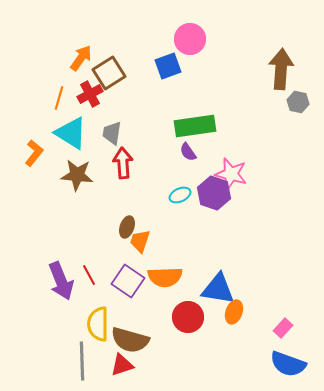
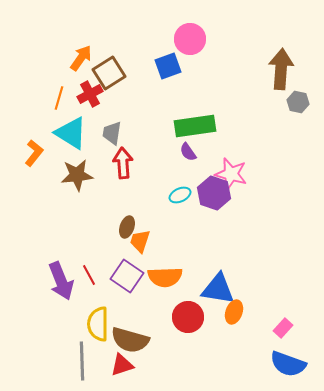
brown star: rotated 12 degrees counterclockwise
purple square: moved 1 px left, 5 px up
